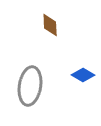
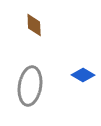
brown diamond: moved 16 px left
